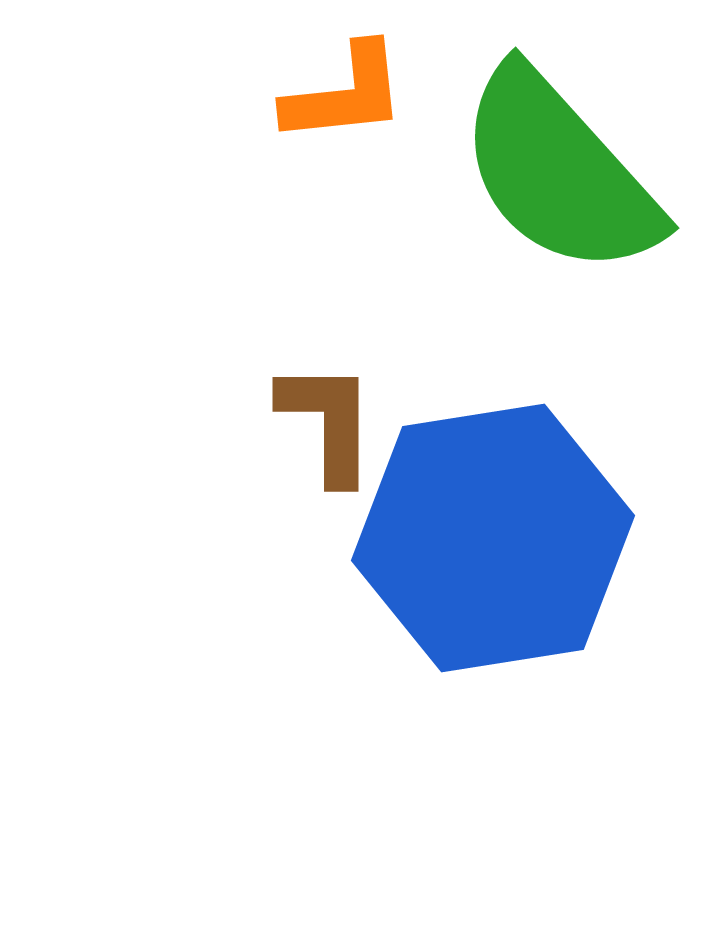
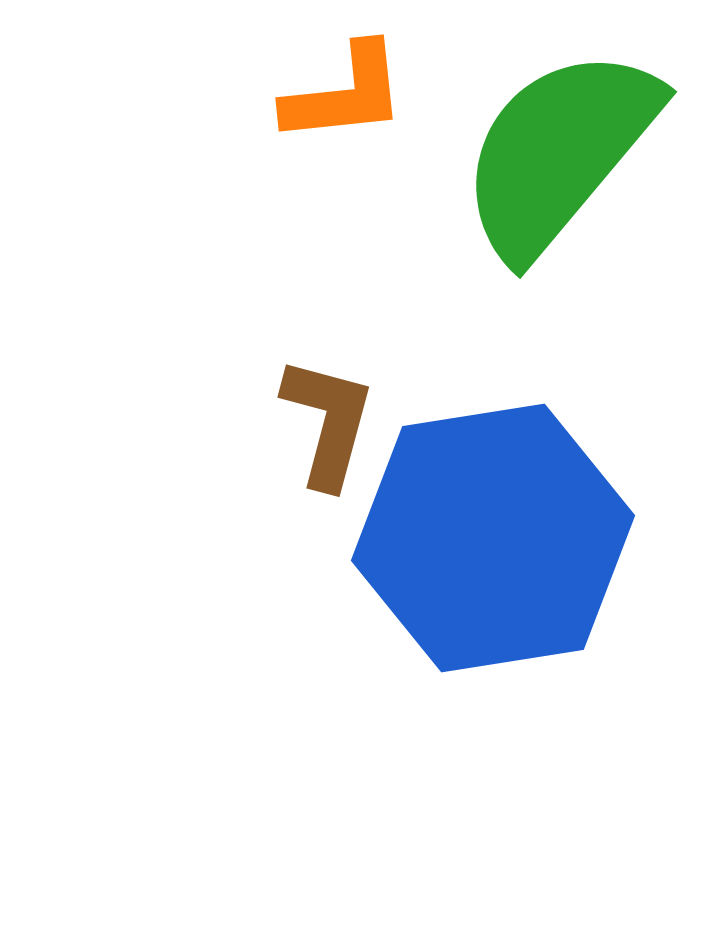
green semicircle: moved 20 px up; rotated 82 degrees clockwise
brown L-shape: rotated 15 degrees clockwise
